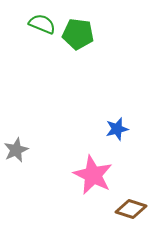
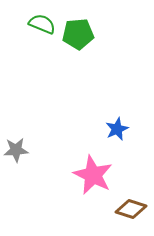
green pentagon: rotated 12 degrees counterclockwise
blue star: rotated 10 degrees counterclockwise
gray star: rotated 20 degrees clockwise
